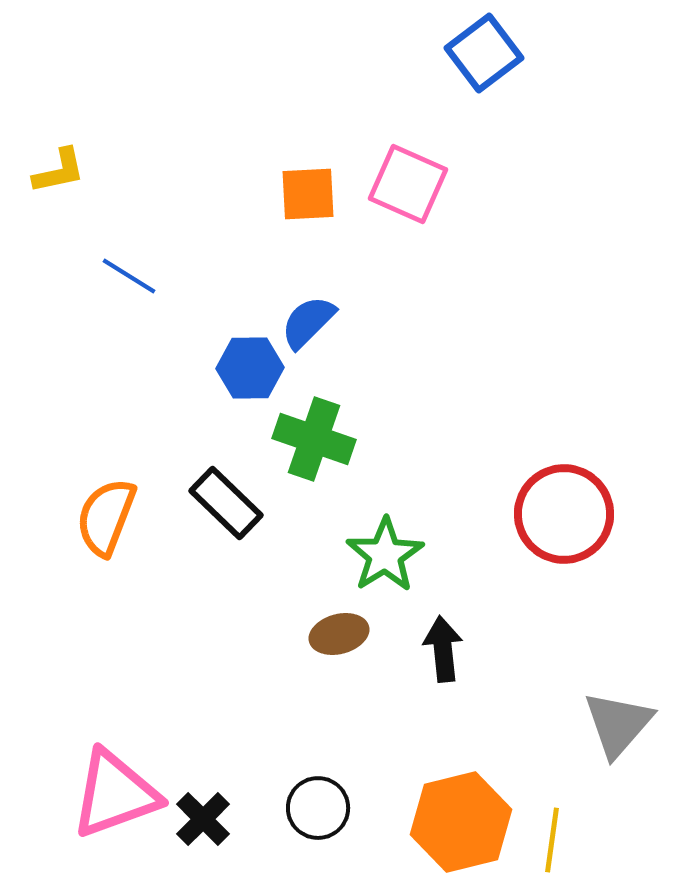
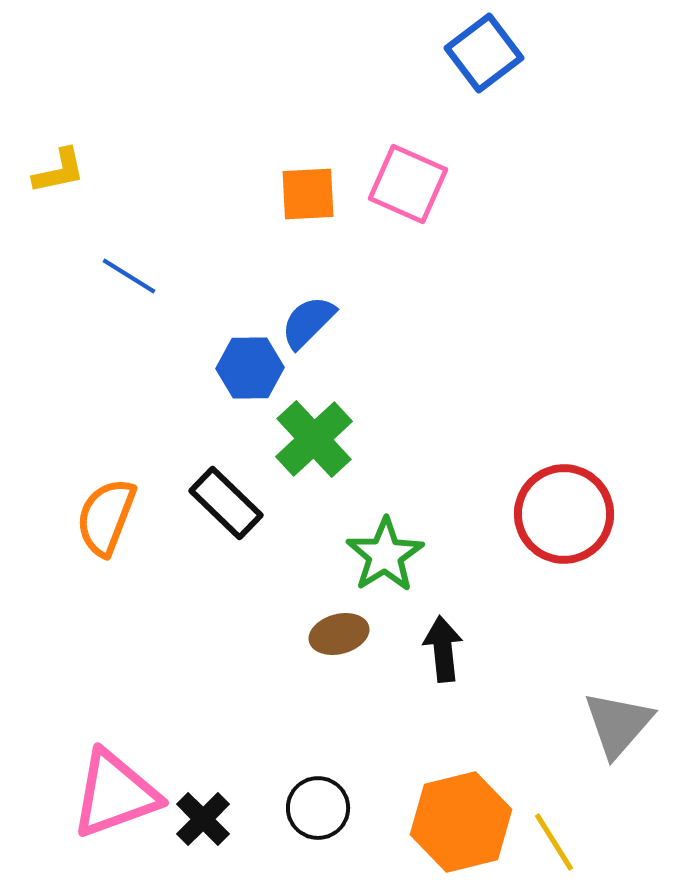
green cross: rotated 28 degrees clockwise
yellow line: moved 2 px right, 2 px down; rotated 40 degrees counterclockwise
